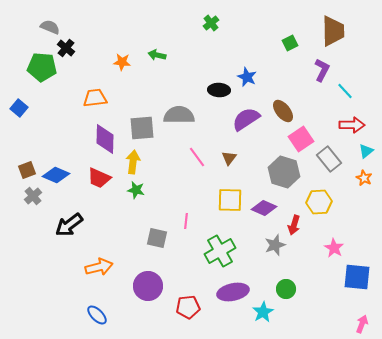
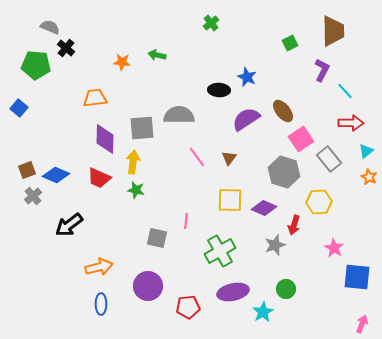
green pentagon at (42, 67): moved 6 px left, 2 px up
red arrow at (352, 125): moved 1 px left, 2 px up
orange star at (364, 178): moved 5 px right, 1 px up
blue ellipse at (97, 315): moved 4 px right, 11 px up; rotated 45 degrees clockwise
